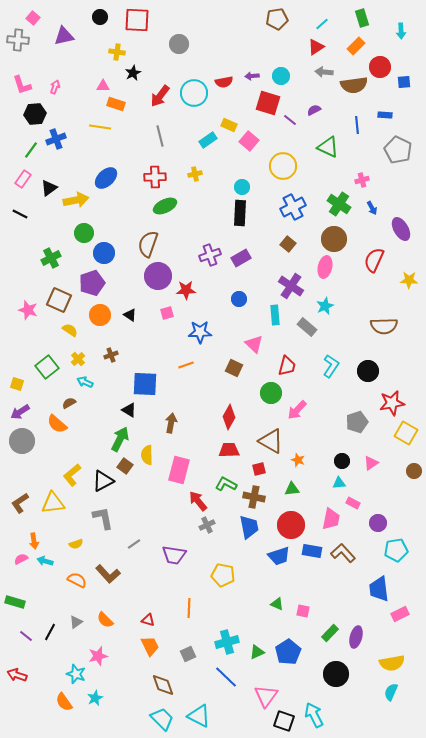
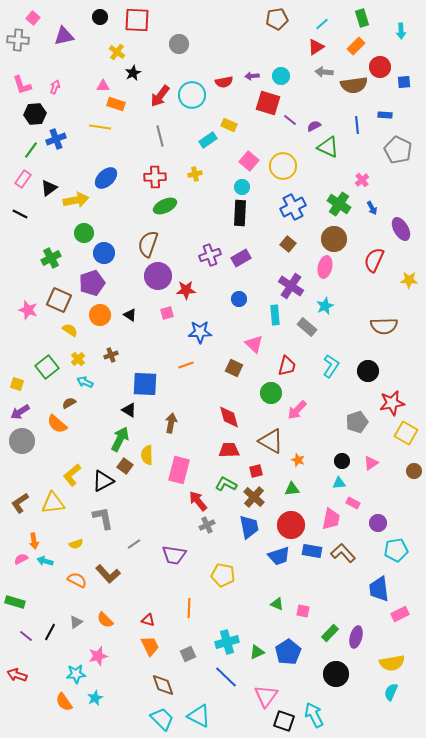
yellow cross at (117, 52): rotated 28 degrees clockwise
cyan circle at (194, 93): moved 2 px left, 2 px down
purple semicircle at (314, 110): moved 16 px down
pink square at (249, 141): moved 20 px down
pink cross at (362, 180): rotated 24 degrees counterclockwise
red diamond at (229, 417): rotated 45 degrees counterclockwise
red square at (259, 469): moved 3 px left, 2 px down
brown cross at (254, 497): rotated 30 degrees clockwise
cyan star at (76, 674): rotated 24 degrees counterclockwise
